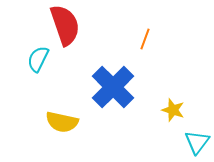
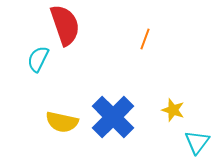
blue cross: moved 30 px down
